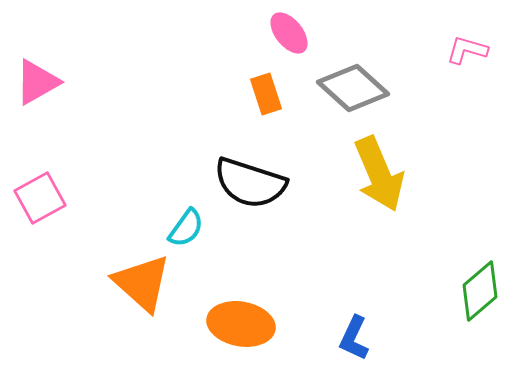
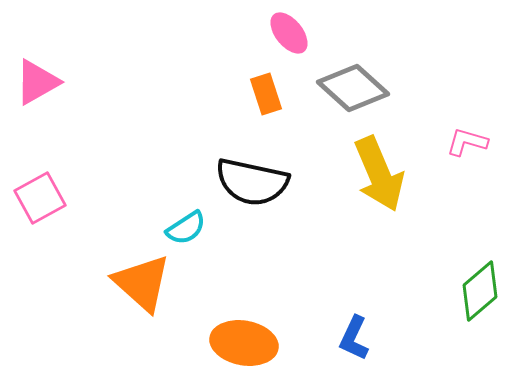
pink L-shape: moved 92 px down
black semicircle: moved 2 px right, 1 px up; rotated 6 degrees counterclockwise
cyan semicircle: rotated 21 degrees clockwise
orange ellipse: moved 3 px right, 19 px down
